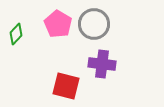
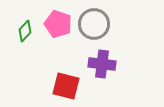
pink pentagon: rotated 12 degrees counterclockwise
green diamond: moved 9 px right, 3 px up
